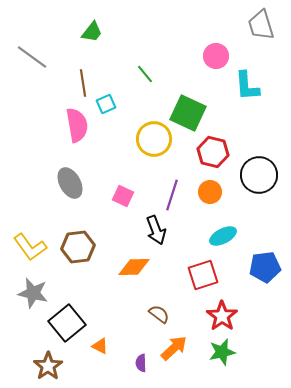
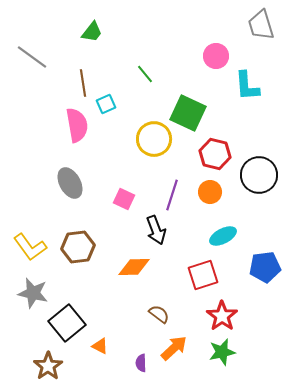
red hexagon: moved 2 px right, 2 px down
pink square: moved 1 px right, 3 px down
